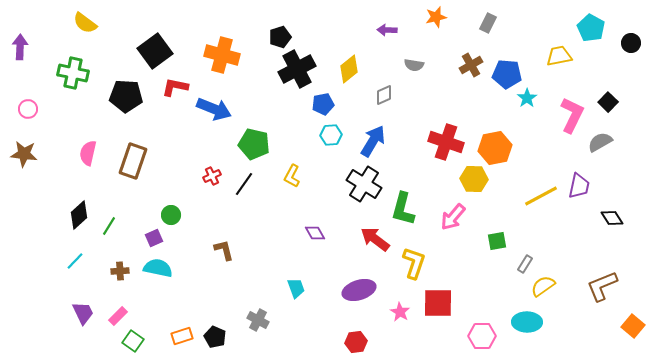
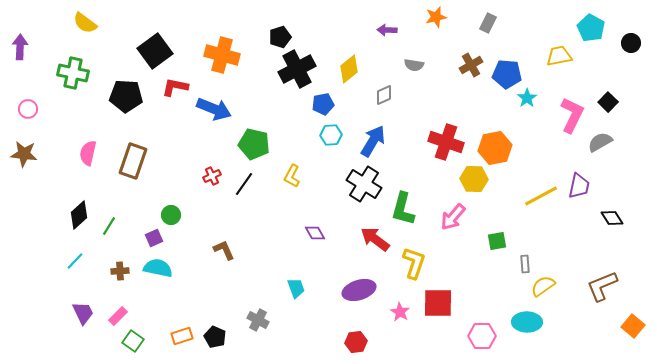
brown L-shape at (224, 250): rotated 10 degrees counterclockwise
gray rectangle at (525, 264): rotated 36 degrees counterclockwise
